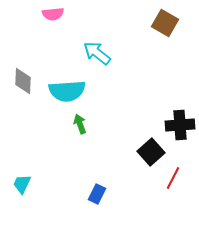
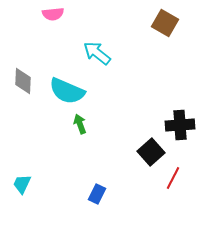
cyan semicircle: rotated 27 degrees clockwise
